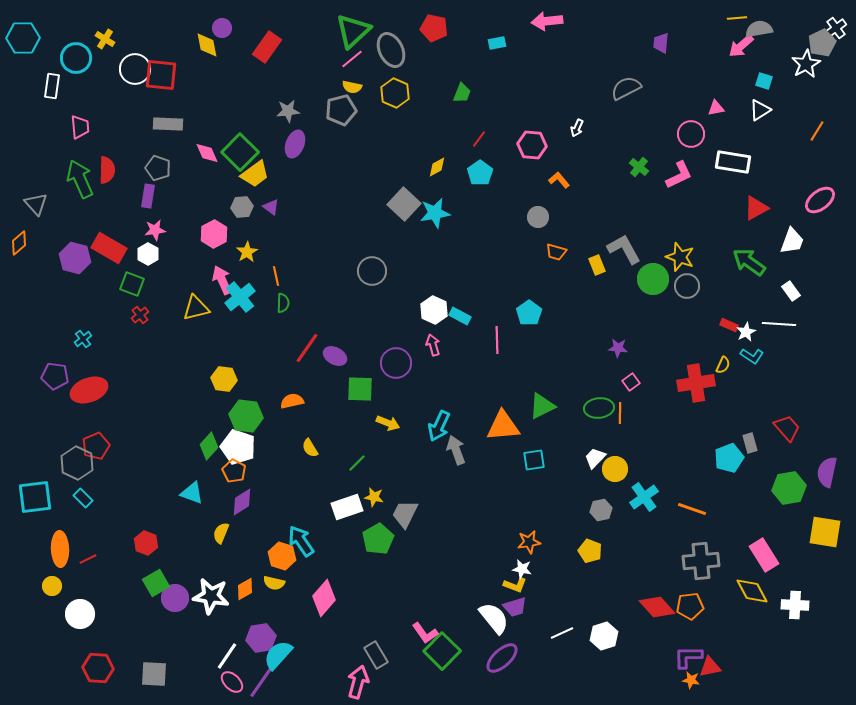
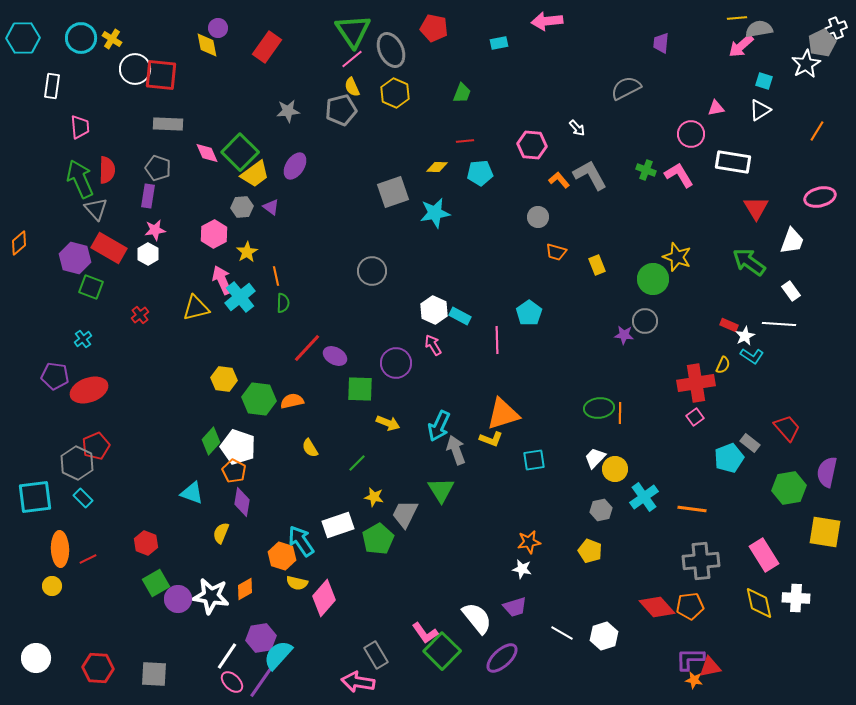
purple circle at (222, 28): moved 4 px left
white cross at (836, 28): rotated 15 degrees clockwise
green triangle at (353, 31): rotated 21 degrees counterclockwise
yellow cross at (105, 39): moved 7 px right
cyan rectangle at (497, 43): moved 2 px right
cyan circle at (76, 58): moved 5 px right, 20 px up
yellow semicircle at (352, 87): rotated 54 degrees clockwise
white arrow at (577, 128): rotated 66 degrees counterclockwise
red line at (479, 139): moved 14 px left, 2 px down; rotated 48 degrees clockwise
purple ellipse at (295, 144): moved 22 px down; rotated 12 degrees clockwise
yellow diamond at (437, 167): rotated 30 degrees clockwise
green cross at (639, 167): moved 7 px right, 3 px down; rotated 18 degrees counterclockwise
cyan pentagon at (480, 173): rotated 30 degrees clockwise
pink L-shape at (679, 175): rotated 96 degrees counterclockwise
pink ellipse at (820, 200): moved 3 px up; rotated 24 degrees clockwise
gray triangle at (36, 204): moved 60 px right, 5 px down
gray square at (404, 204): moved 11 px left, 12 px up; rotated 28 degrees clockwise
red triangle at (756, 208): rotated 32 degrees counterclockwise
gray L-shape at (624, 249): moved 34 px left, 74 px up
yellow star at (680, 257): moved 3 px left
green square at (132, 284): moved 41 px left, 3 px down
gray circle at (687, 286): moved 42 px left, 35 px down
white star at (746, 332): moved 1 px left, 4 px down
pink arrow at (433, 345): rotated 15 degrees counterclockwise
red line at (307, 348): rotated 8 degrees clockwise
purple star at (618, 348): moved 6 px right, 13 px up
pink square at (631, 382): moved 64 px right, 35 px down
green triangle at (542, 406): moved 101 px left, 84 px down; rotated 36 degrees counterclockwise
green hexagon at (246, 416): moved 13 px right, 17 px up
orange triangle at (503, 426): moved 12 px up; rotated 12 degrees counterclockwise
gray rectangle at (750, 443): rotated 36 degrees counterclockwise
green diamond at (209, 446): moved 2 px right, 5 px up
purple diamond at (242, 502): rotated 48 degrees counterclockwise
white rectangle at (347, 507): moved 9 px left, 18 px down
orange line at (692, 509): rotated 12 degrees counterclockwise
yellow semicircle at (274, 583): moved 23 px right
yellow L-shape at (515, 585): moved 24 px left, 146 px up
yellow diamond at (752, 591): moved 7 px right, 12 px down; rotated 16 degrees clockwise
purple circle at (175, 598): moved 3 px right, 1 px down
white cross at (795, 605): moved 1 px right, 7 px up
white circle at (80, 614): moved 44 px left, 44 px down
white semicircle at (494, 618): moved 17 px left
white line at (562, 633): rotated 55 degrees clockwise
purple L-shape at (688, 657): moved 2 px right, 2 px down
orange star at (691, 680): moved 3 px right
pink arrow at (358, 682): rotated 96 degrees counterclockwise
